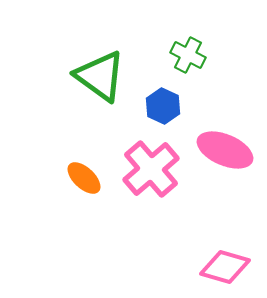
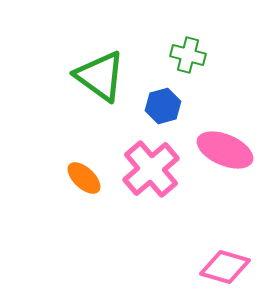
green cross: rotated 12 degrees counterclockwise
blue hexagon: rotated 20 degrees clockwise
